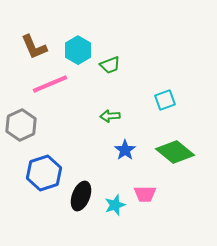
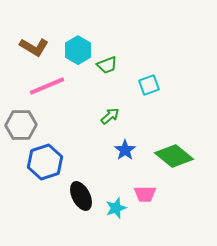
brown L-shape: rotated 36 degrees counterclockwise
green trapezoid: moved 3 px left
pink line: moved 3 px left, 2 px down
cyan square: moved 16 px left, 15 px up
green arrow: rotated 144 degrees clockwise
gray hexagon: rotated 24 degrees clockwise
green diamond: moved 1 px left, 4 px down
blue hexagon: moved 1 px right, 11 px up
black ellipse: rotated 48 degrees counterclockwise
cyan star: moved 1 px right, 3 px down
